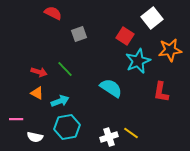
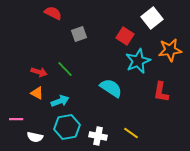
white cross: moved 11 px left, 1 px up; rotated 30 degrees clockwise
